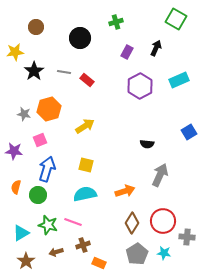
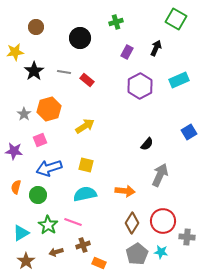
gray star: rotated 24 degrees clockwise
black semicircle: rotated 56 degrees counterclockwise
blue arrow: moved 2 px right, 1 px up; rotated 125 degrees counterclockwise
orange arrow: rotated 24 degrees clockwise
green star: rotated 18 degrees clockwise
cyan star: moved 3 px left, 1 px up
